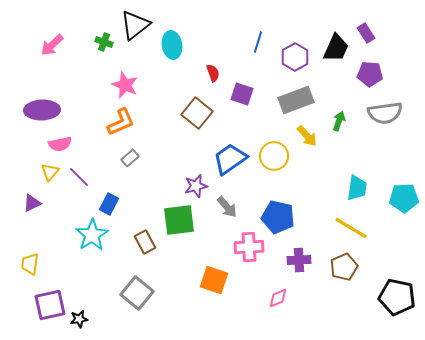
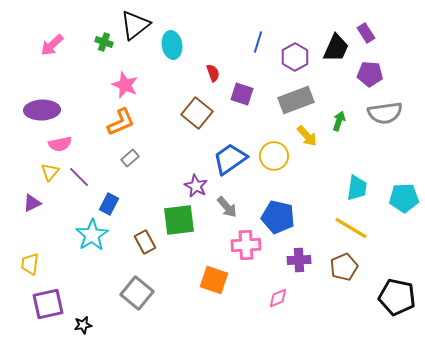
purple star at (196, 186): rotated 30 degrees counterclockwise
pink cross at (249, 247): moved 3 px left, 2 px up
purple square at (50, 305): moved 2 px left, 1 px up
black star at (79, 319): moved 4 px right, 6 px down
